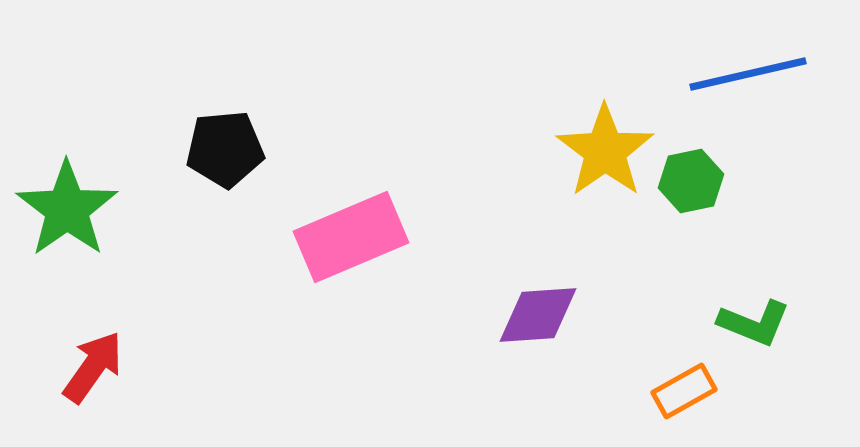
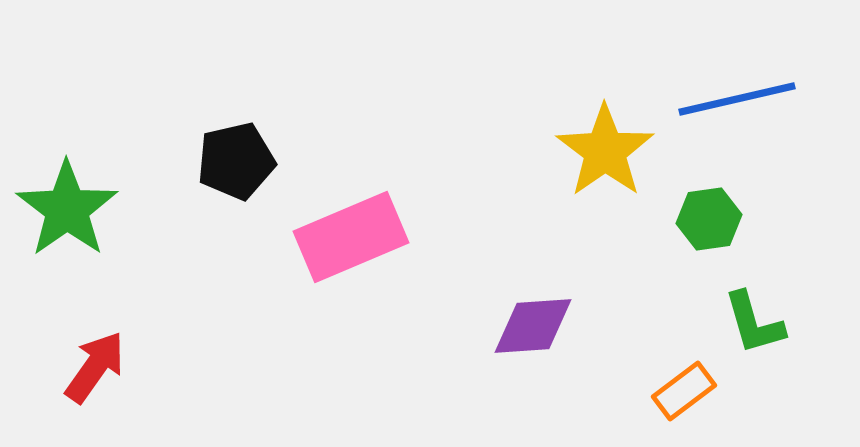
blue line: moved 11 px left, 25 px down
black pentagon: moved 11 px right, 12 px down; rotated 8 degrees counterclockwise
green hexagon: moved 18 px right, 38 px down; rotated 4 degrees clockwise
purple diamond: moved 5 px left, 11 px down
green L-shape: rotated 52 degrees clockwise
red arrow: moved 2 px right
orange rectangle: rotated 8 degrees counterclockwise
